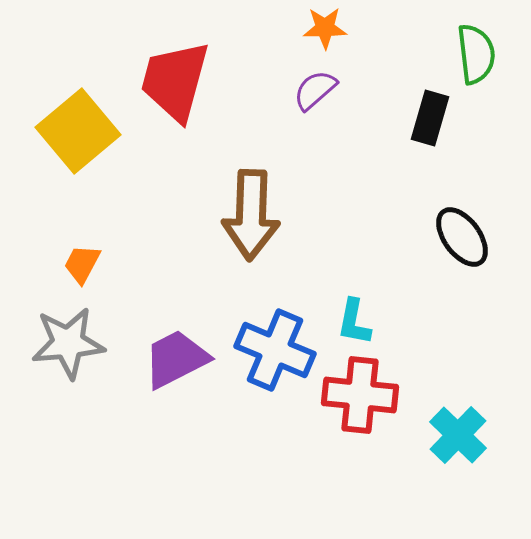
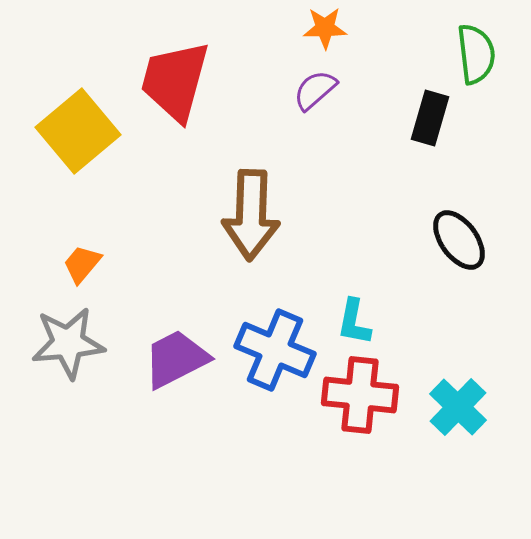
black ellipse: moved 3 px left, 3 px down
orange trapezoid: rotated 12 degrees clockwise
cyan cross: moved 28 px up
